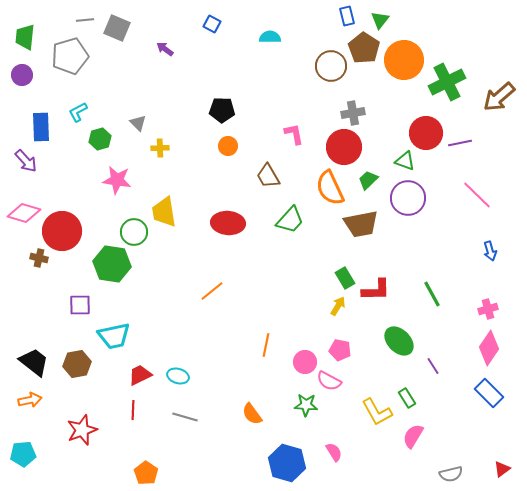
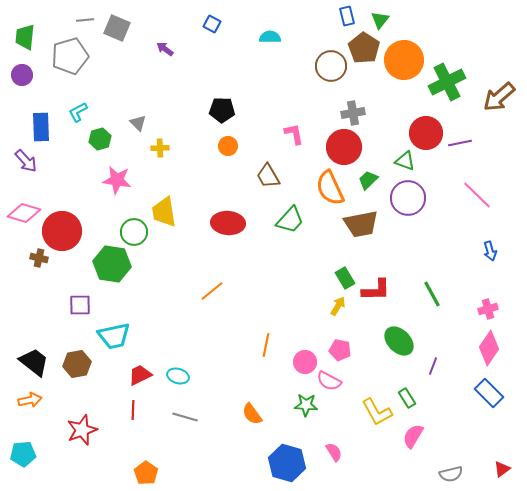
purple line at (433, 366): rotated 54 degrees clockwise
